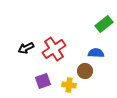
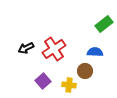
blue semicircle: moved 1 px left, 1 px up
purple square: rotated 21 degrees counterclockwise
